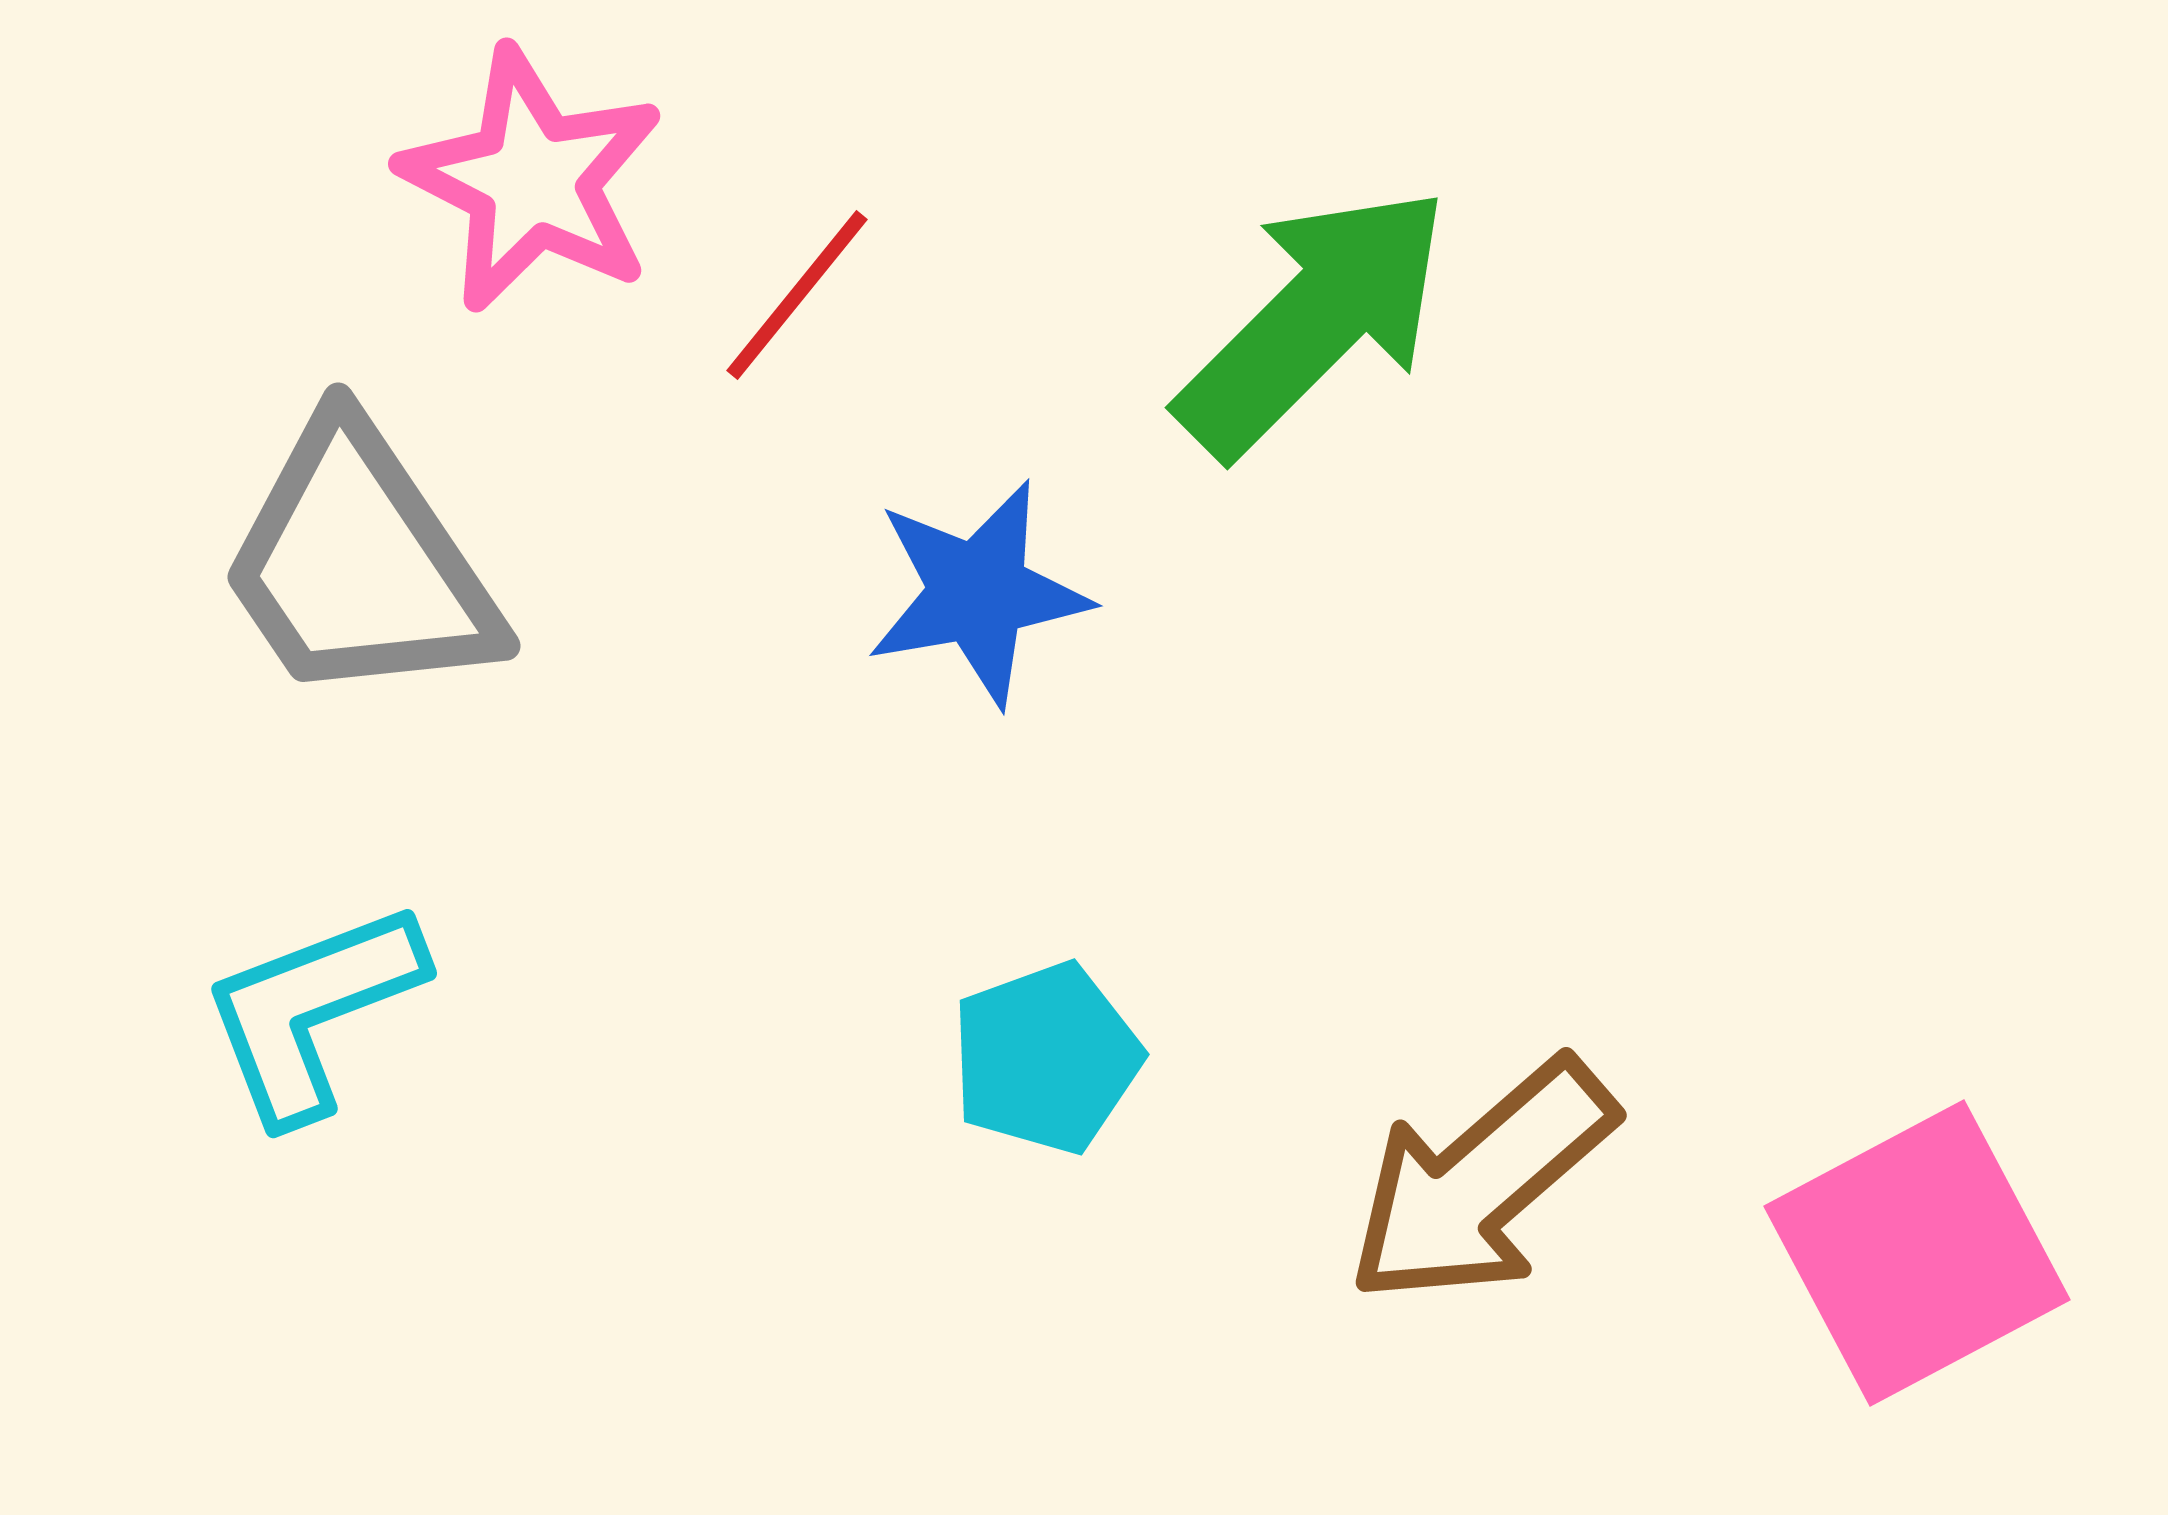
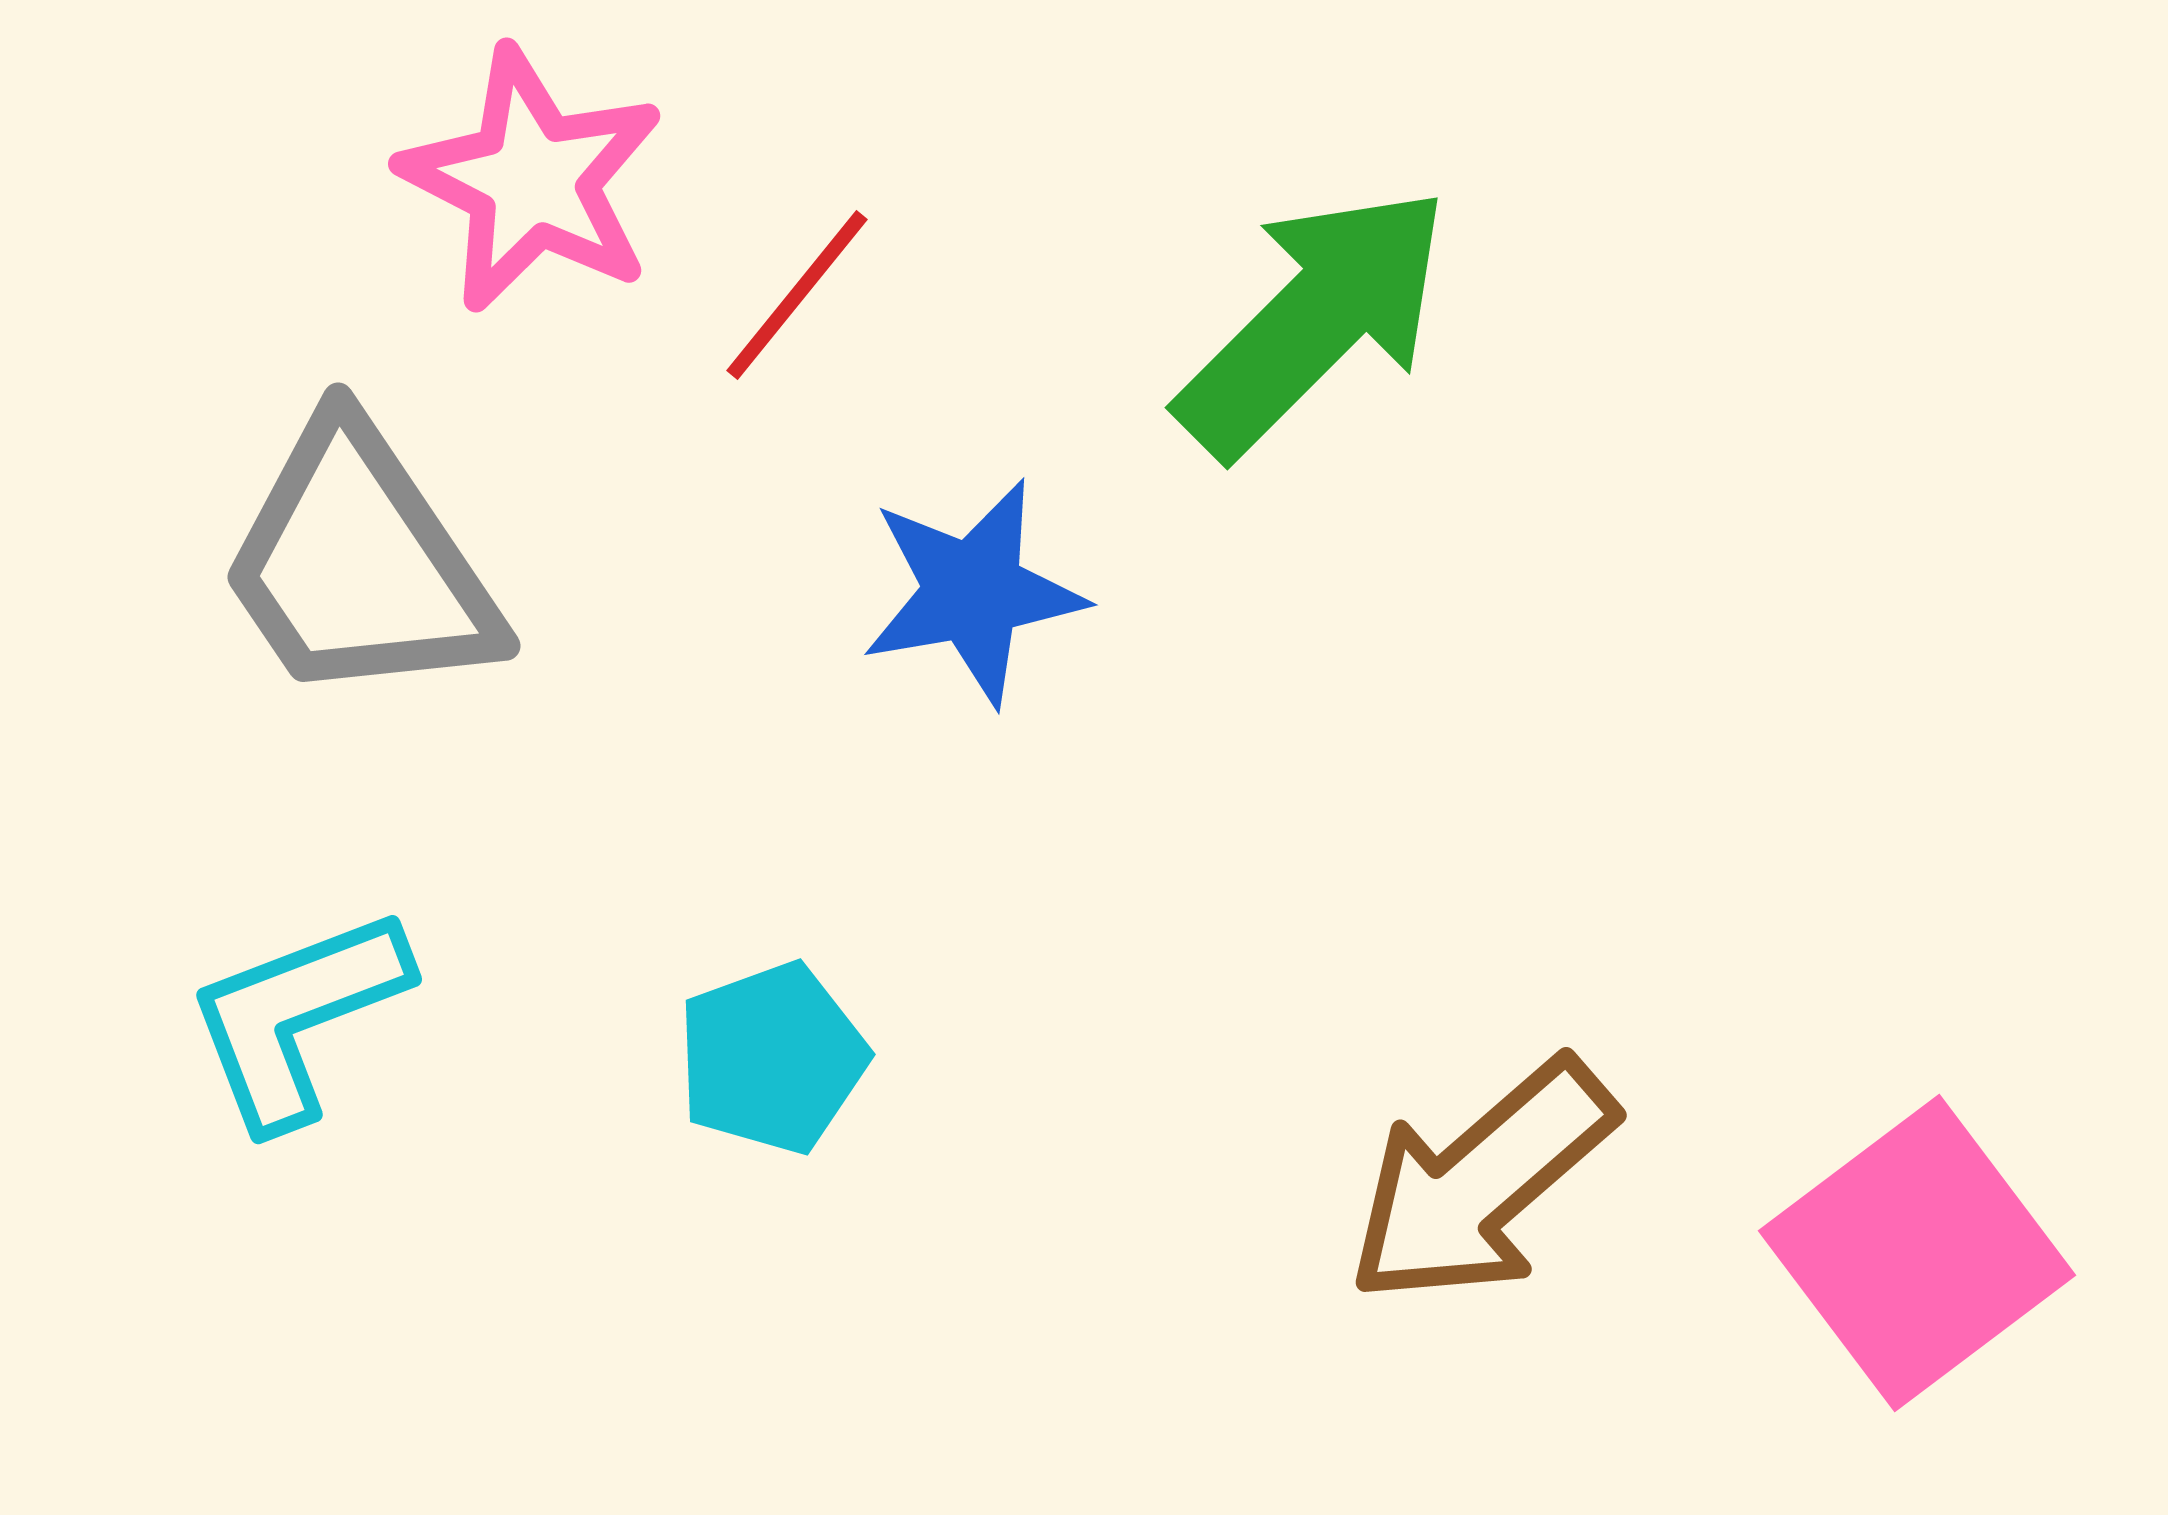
blue star: moved 5 px left, 1 px up
cyan L-shape: moved 15 px left, 6 px down
cyan pentagon: moved 274 px left
pink square: rotated 9 degrees counterclockwise
